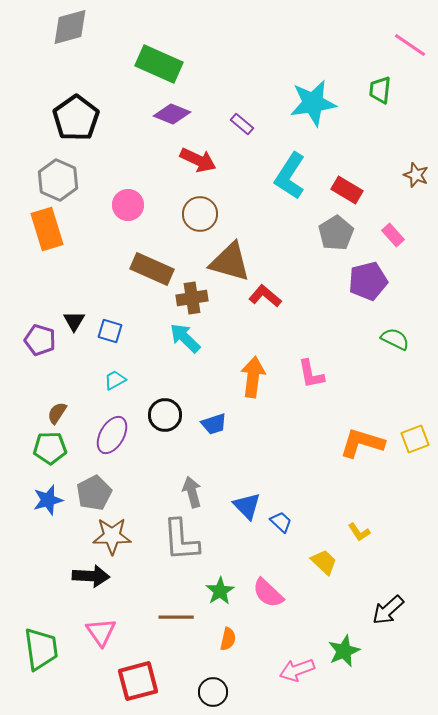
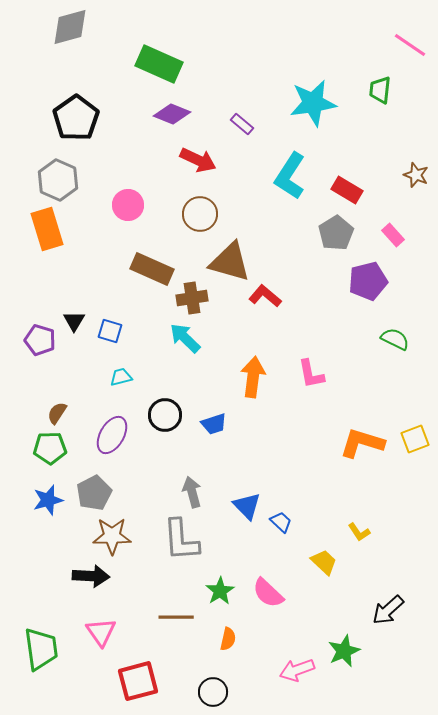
cyan trapezoid at (115, 380): moved 6 px right, 3 px up; rotated 15 degrees clockwise
